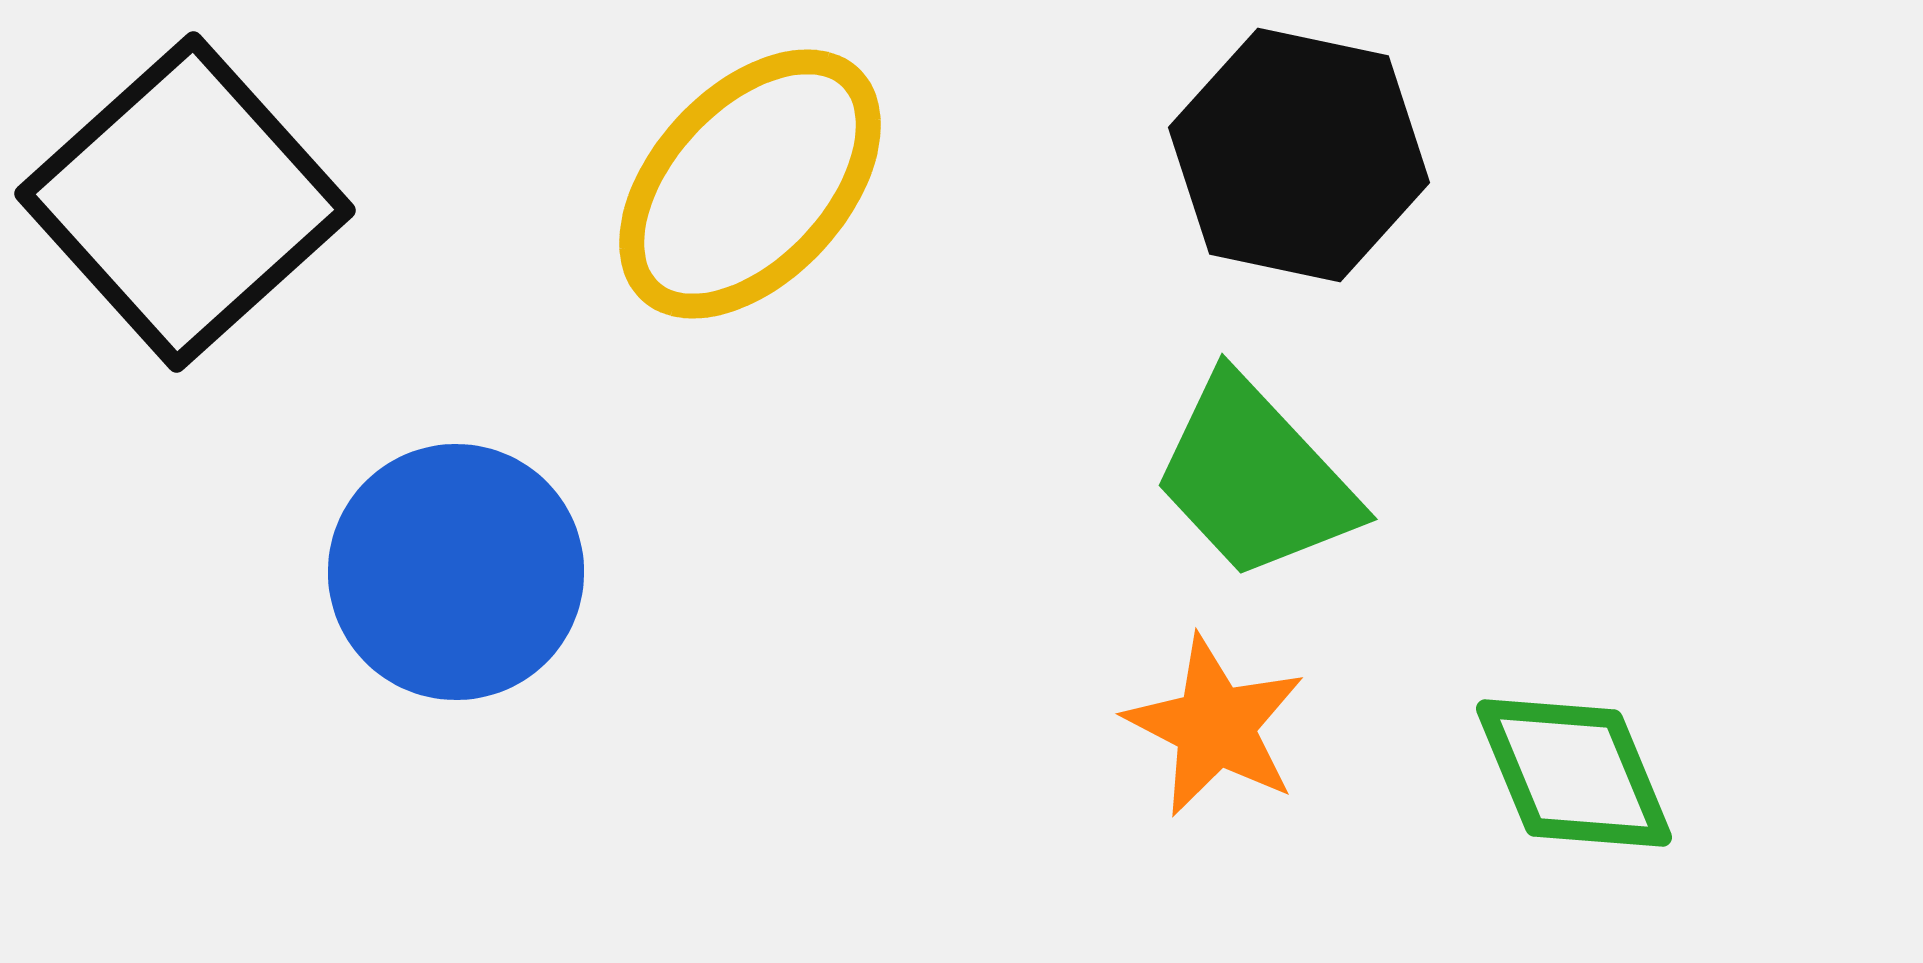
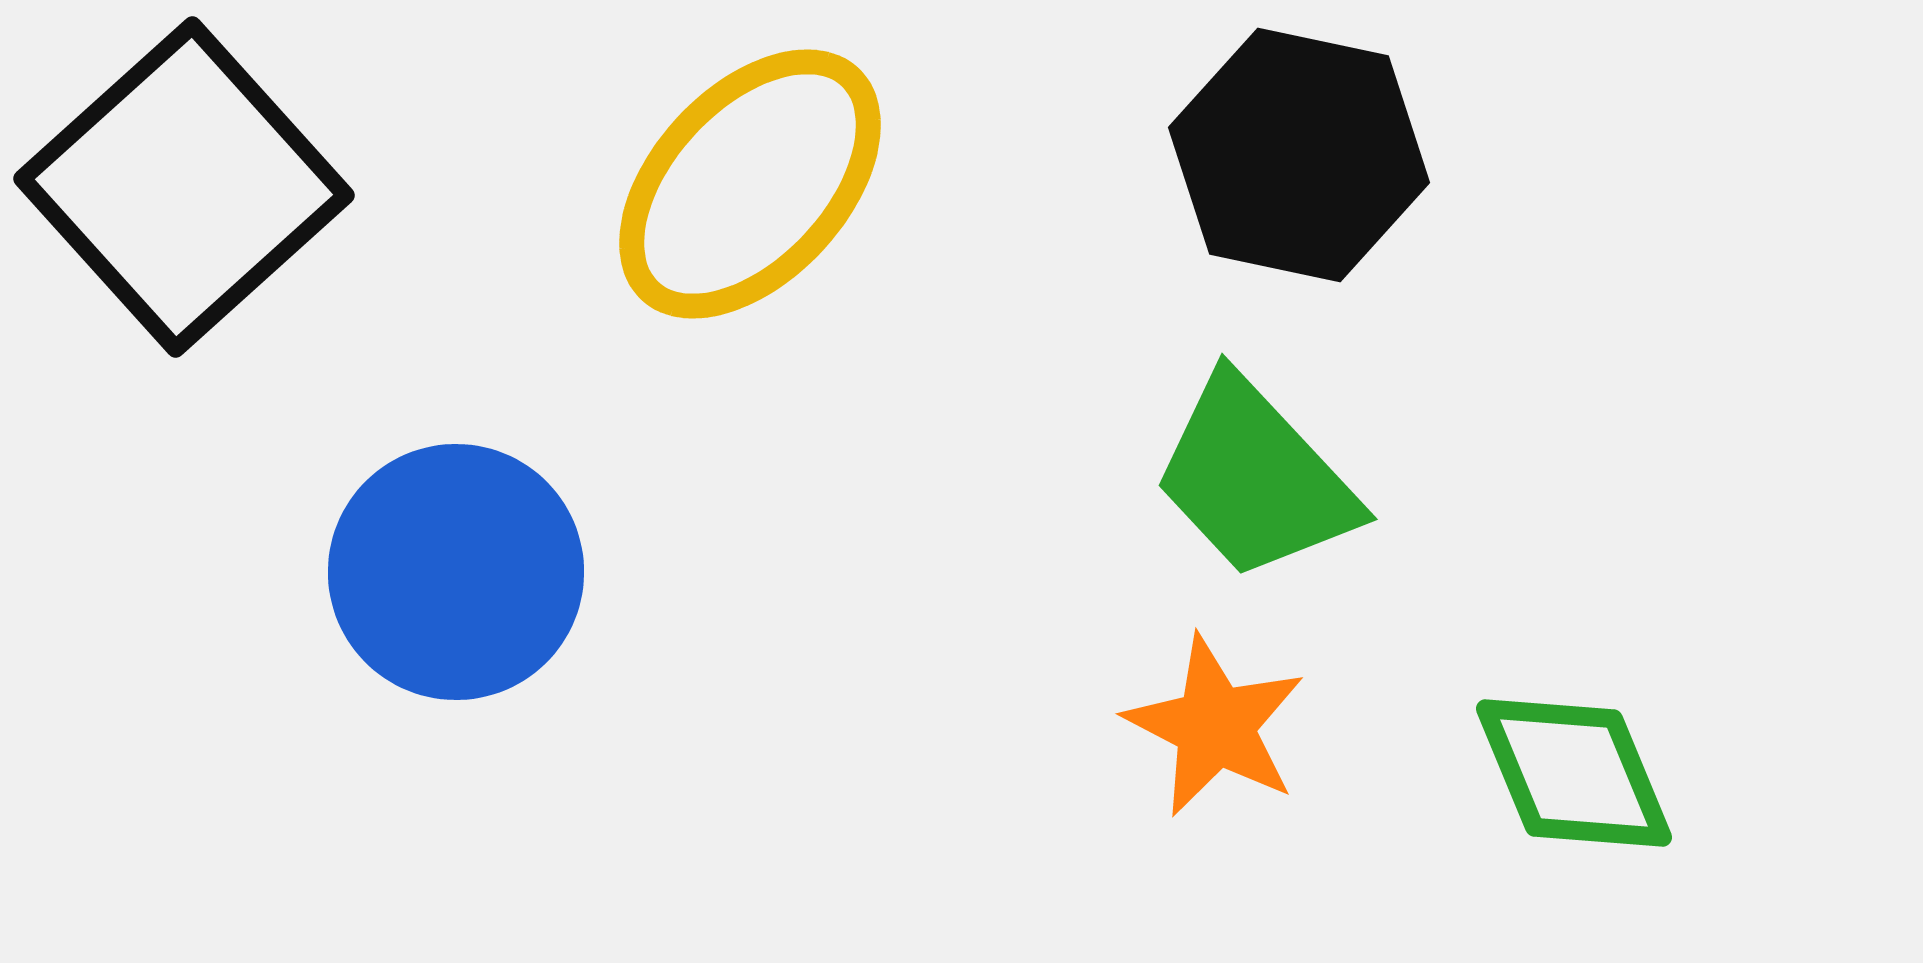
black square: moved 1 px left, 15 px up
